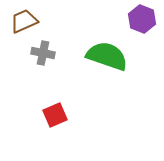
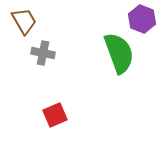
brown trapezoid: rotated 84 degrees clockwise
green semicircle: moved 12 px right, 3 px up; rotated 51 degrees clockwise
